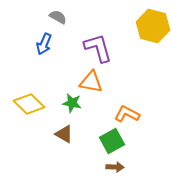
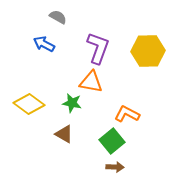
yellow hexagon: moved 5 px left, 25 px down; rotated 16 degrees counterclockwise
blue arrow: rotated 95 degrees clockwise
purple L-shape: rotated 36 degrees clockwise
yellow diamond: rotated 8 degrees counterclockwise
green square: rotated 10 degrees counterclockwise
